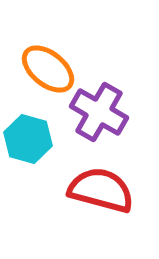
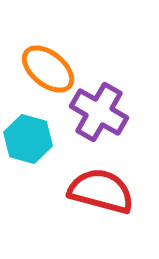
red semicircle: moved 1 px down
